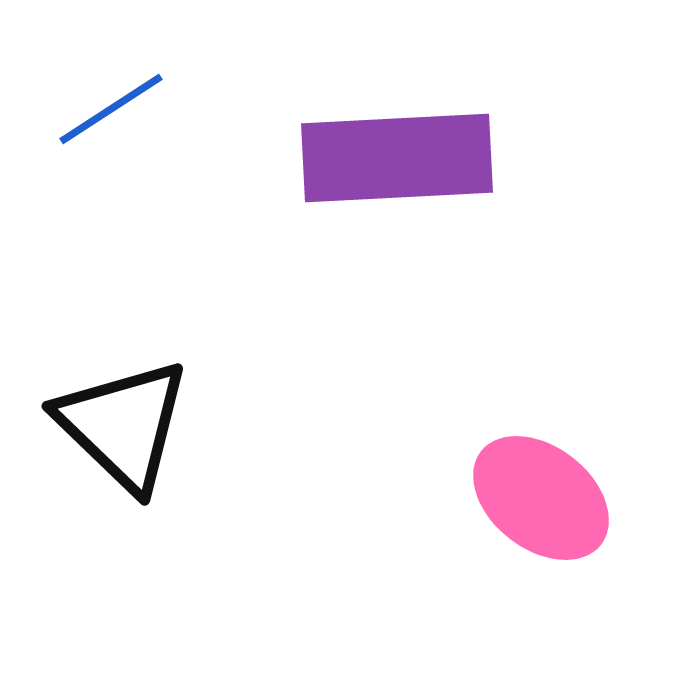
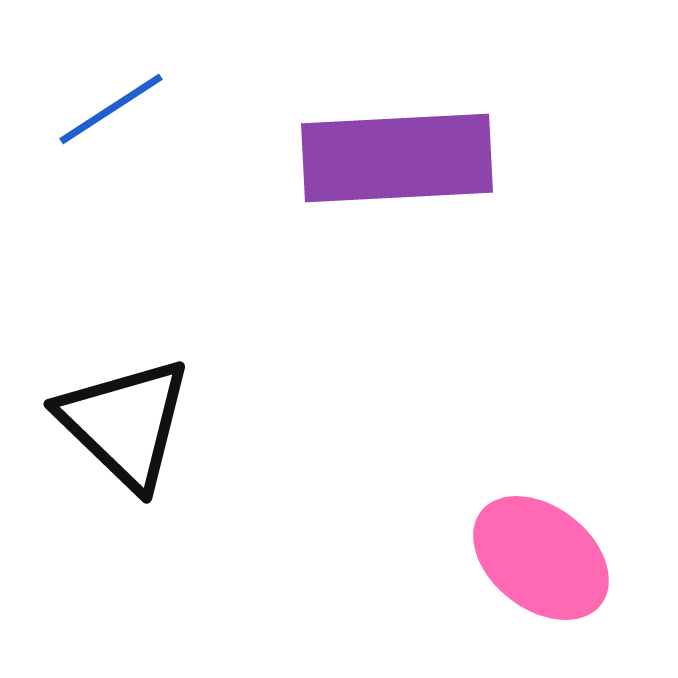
black triangle: moved 2 px right, 2 px up
pink ellipse: moved 60 px down
